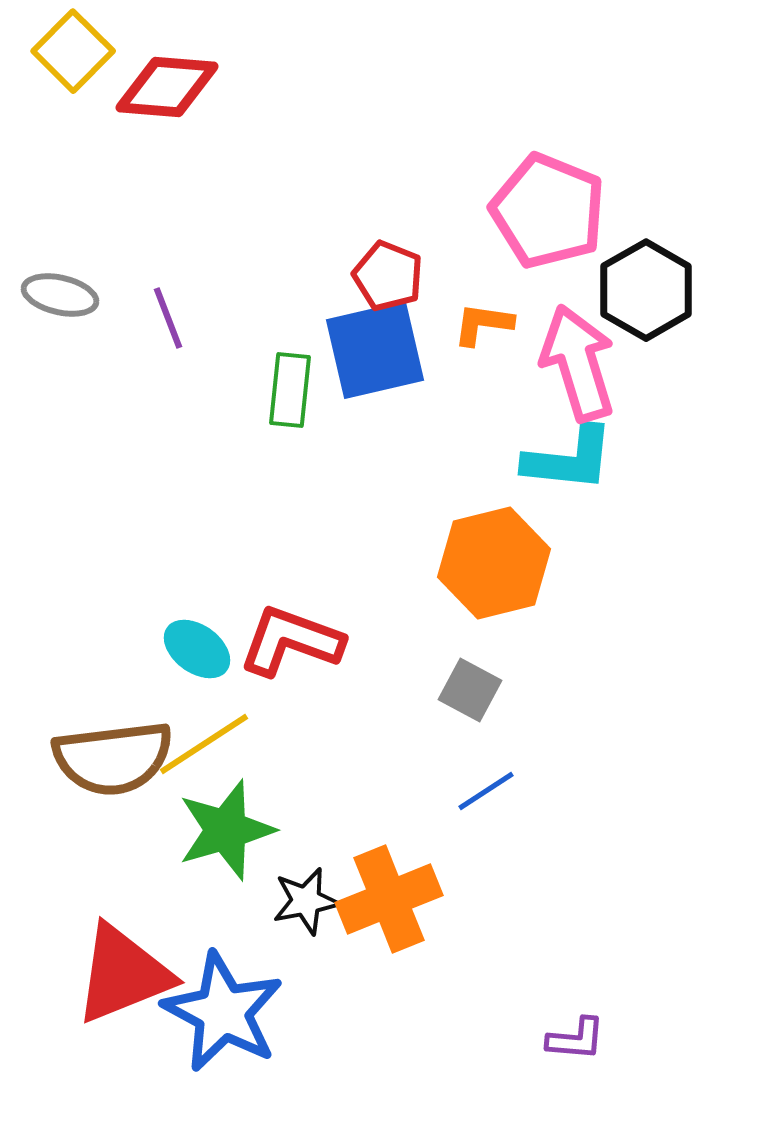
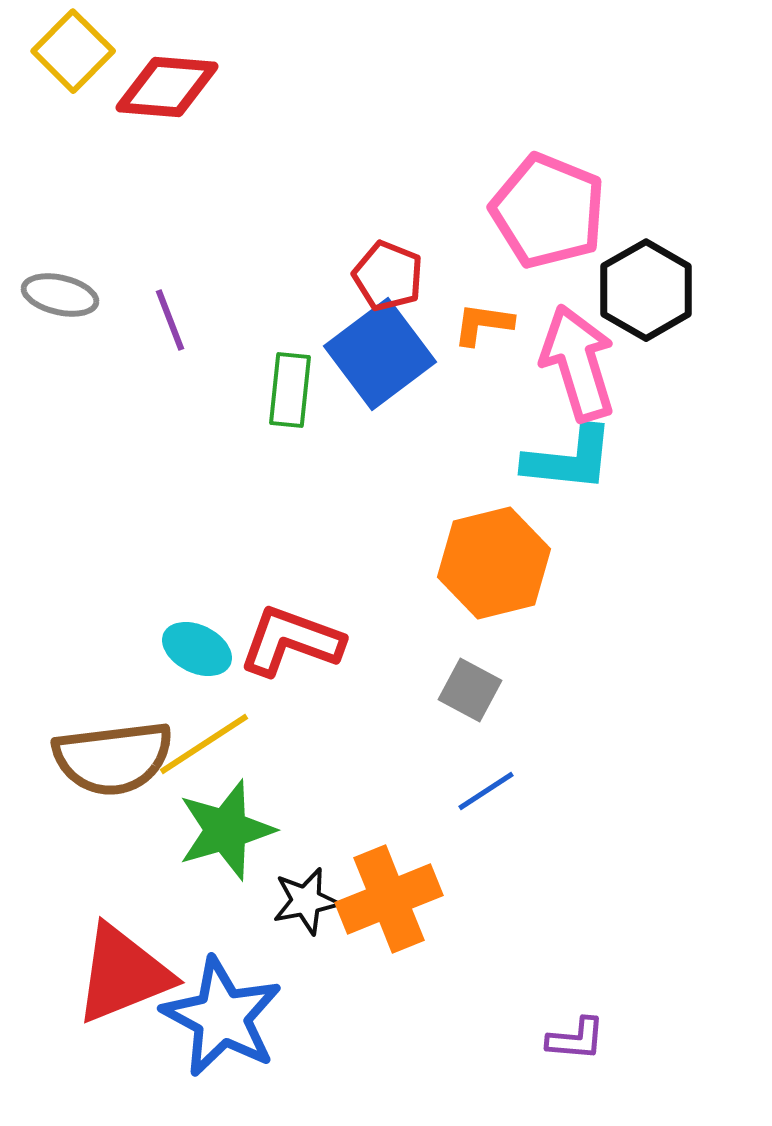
purple line: moved 2 px right, 2 px down
blue square: moved 5 px right, 4 px down; rotated 24 degrees counterclockwise
cyan ellipse: rotated 10 degrees counterclockwise
blue star: moved 1 px left, 5 px down
